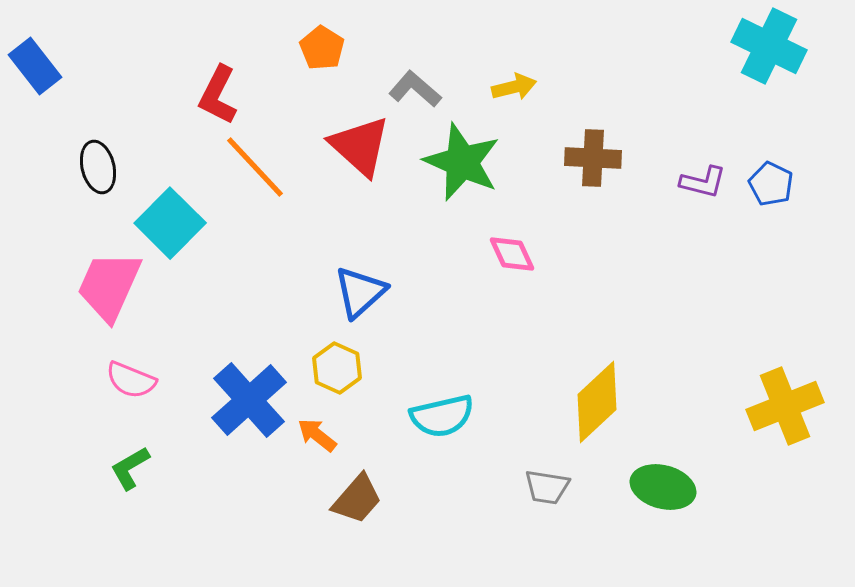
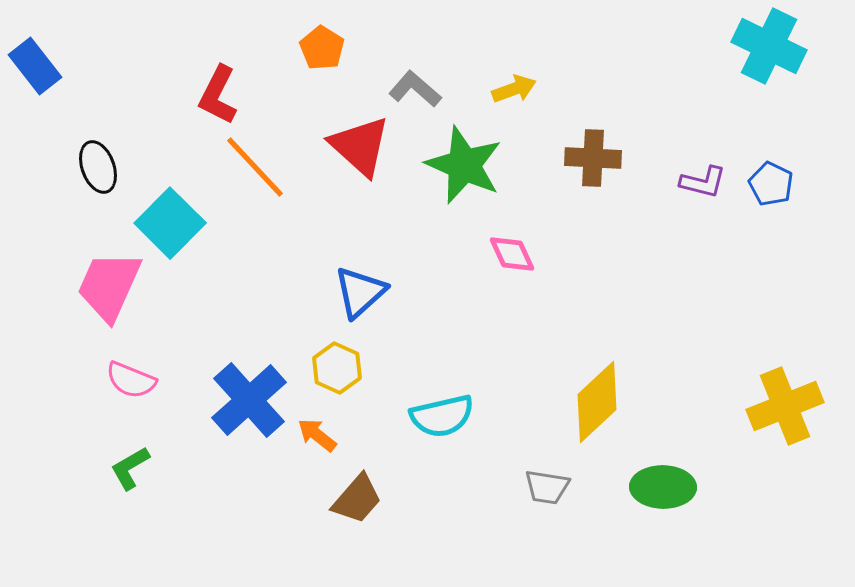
yellow arrow: moved 2 px down; rotated 6 degrees counterclockwise
green star: moved 2 px right, 3 px down
black ellipse: rotated 6 degrees counterclockwise
green ellipse: rotated 14 degrees counterclockwise
